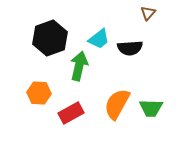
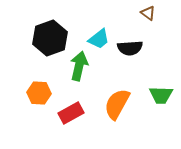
brown triangle: rotated 35 degrees counterclockwise
green trapezoid: moved 10 px right, 13 px up
